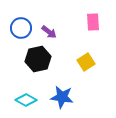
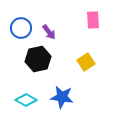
pink rectangle: moved 2 px up
purple arrow: rotated 14 degrees clockwise
